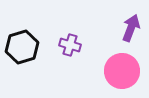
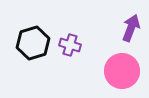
black hexagon: moved 11 px right, 4 px up
